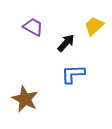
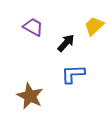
brown star: moved 5 px right, 3 px up
